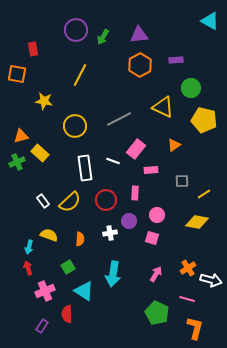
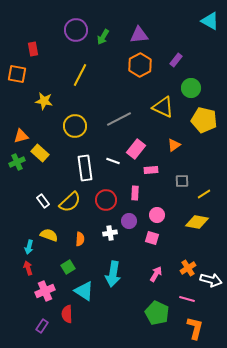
purple rectangle at (176, 60): rotated 48 degrees counterclockwise
